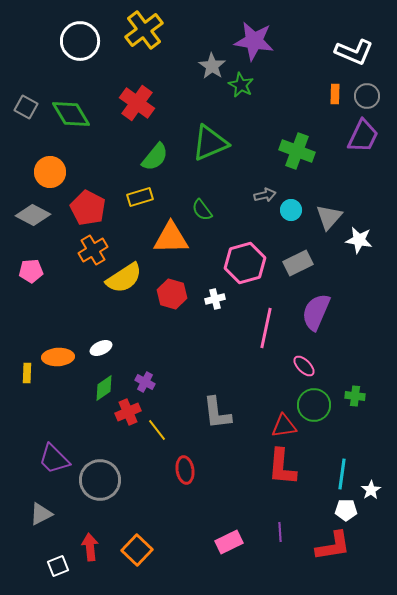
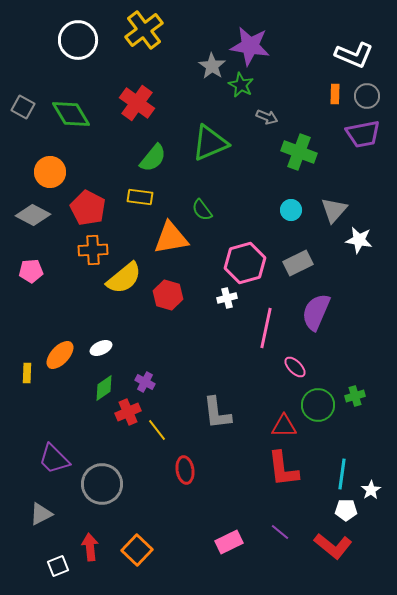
white circle at (80, 41): moved 2 px left, 1 px up
purple star at (254, 41): moved 4 px left, 5 px down
white L-shape at (354, 52): moved 3 px down
gray square at (26, 107): moved 3 px left
purple trapezoid at (363, 136): moved 2 px up; rotated 54 degrees clockwise
green cross at (297, 151): moved 2 px right, 1 px down
green semicircle at (155, 157): moved 2 px left, 1 px down
gray arrow at (265, 195): moved 2 px right, 78 px up; rotated 35 degrees clockwise
yellow rectangle at (140, 197): rotated 25 degrees clockwise
gray triangle at (329, 217): moved 5 px right, 7 px up
orange triangle at (171, 238): rotated 9 degrees counterclockwise
orange cross at (93, 250): rotated 28 degrees clockwise
yellow semicircle at (124, 278): rotated 6 degrees counterclockwise
red hexagon at (172, 294): moved 4 px left, 1 px down
white cross at (215, 299): moved 12 px right, 1 px up
orange ellipse at (58, 357): moved 2 px right, 2 px up; rotated 44 degrees counterclockwise
pink ellipse at (304, 366): moved 9 px left, 1 px down
green cross at (355, 396): rotated 24 degrees counterclockwise
green circle at (314, 405): moved 4 px right
red triangle at (284, 426): rotated 8 degrees clockwise
red L-shape at (282, 467): moved 1 px right, 2 px down; rotated 12 degrees counterclockwise
gray circle at (100, 480): moved 2 px right, 4 px down
purple line at (280, 532): rotated 48 degrees counterclockwise
red L-shape at (333, 546): rotated 48 degrees clockwise
